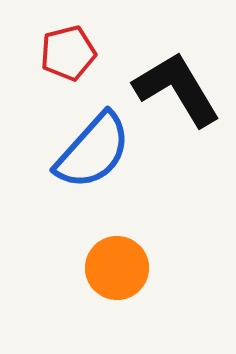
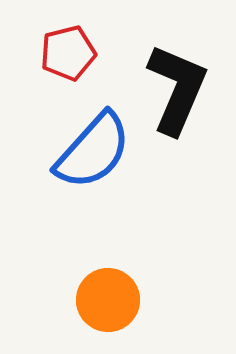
black L-shape: rotated 54 degrees clockwise
orange circle: moved 9 px left, 32 px down
